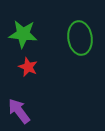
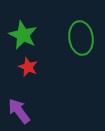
green star: moved 1 px down; rotated 20 degrees clockwise
green ellipse: moved 1 px right
